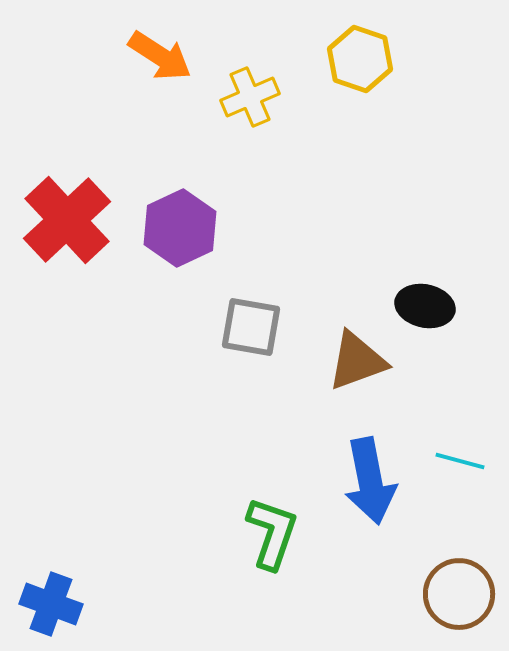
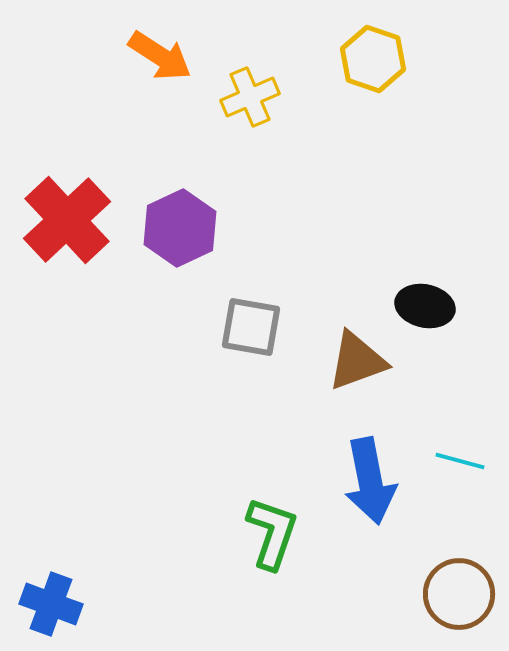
yellow hexagon: moved 13 px right
